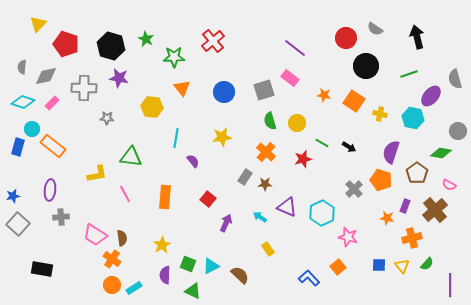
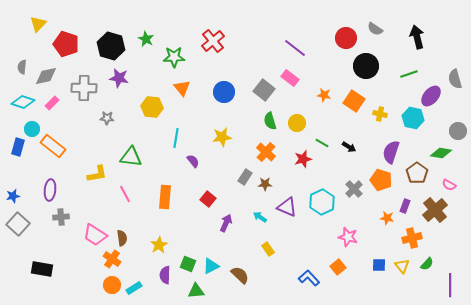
gray square at (264, 90): rotated 35 degrees counterclockwise
cyan hexagon at (322, 213): moved 11 px up
yellow star at (162, 245): moved 3 px left
green triangle at (193, 291): moved 3 px right; rotated 30 degrees counterclockwise
